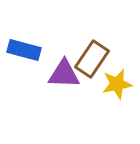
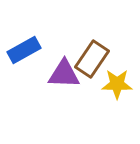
blue rectangle: rotated 44 degrees counterclockwise
yellow star: rotated 12 degrees clockwise
